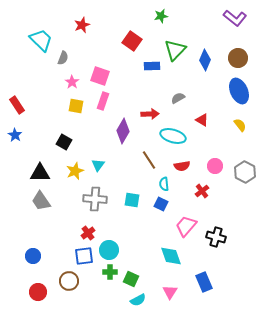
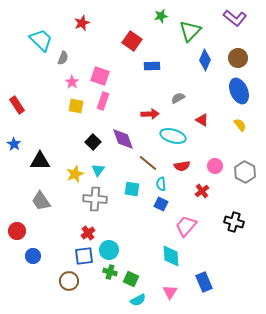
red star at (82, 25): moved 2 px up
green triangle at (175, 50): moved 15 px right, 19 px up
purple diamond at (123, 131): moved 8 px down; rotated 50 degrees counterclockwise
blue star at (15, 135): moved 1 px left, 9 px down
black square at (64, 142): moved 29 px right; rotated 14 degrees clockwise
brown line at (149, 160): moved 1 px left, 3 px down; rotated 18 degrees counterclockwise
cyan triangle at (98, 165): moved 5 px down
yellow star at (75, 171): moved 3 px down
black triangle at (40, 173): moved 12 px up
cyan semicircle at (164, 184): moved 3 px left
cyan square at (132, 200): moved 11 px up
black cross at (216, 237): moved 18 px right, 15 px up
cyan diamond at (171, 256): rotated 15 degrees clockwise
green cross at (110, 272): rotated 16 degrees clockwise
red circle at (38, 292): moved 21 px left, 61 px up
